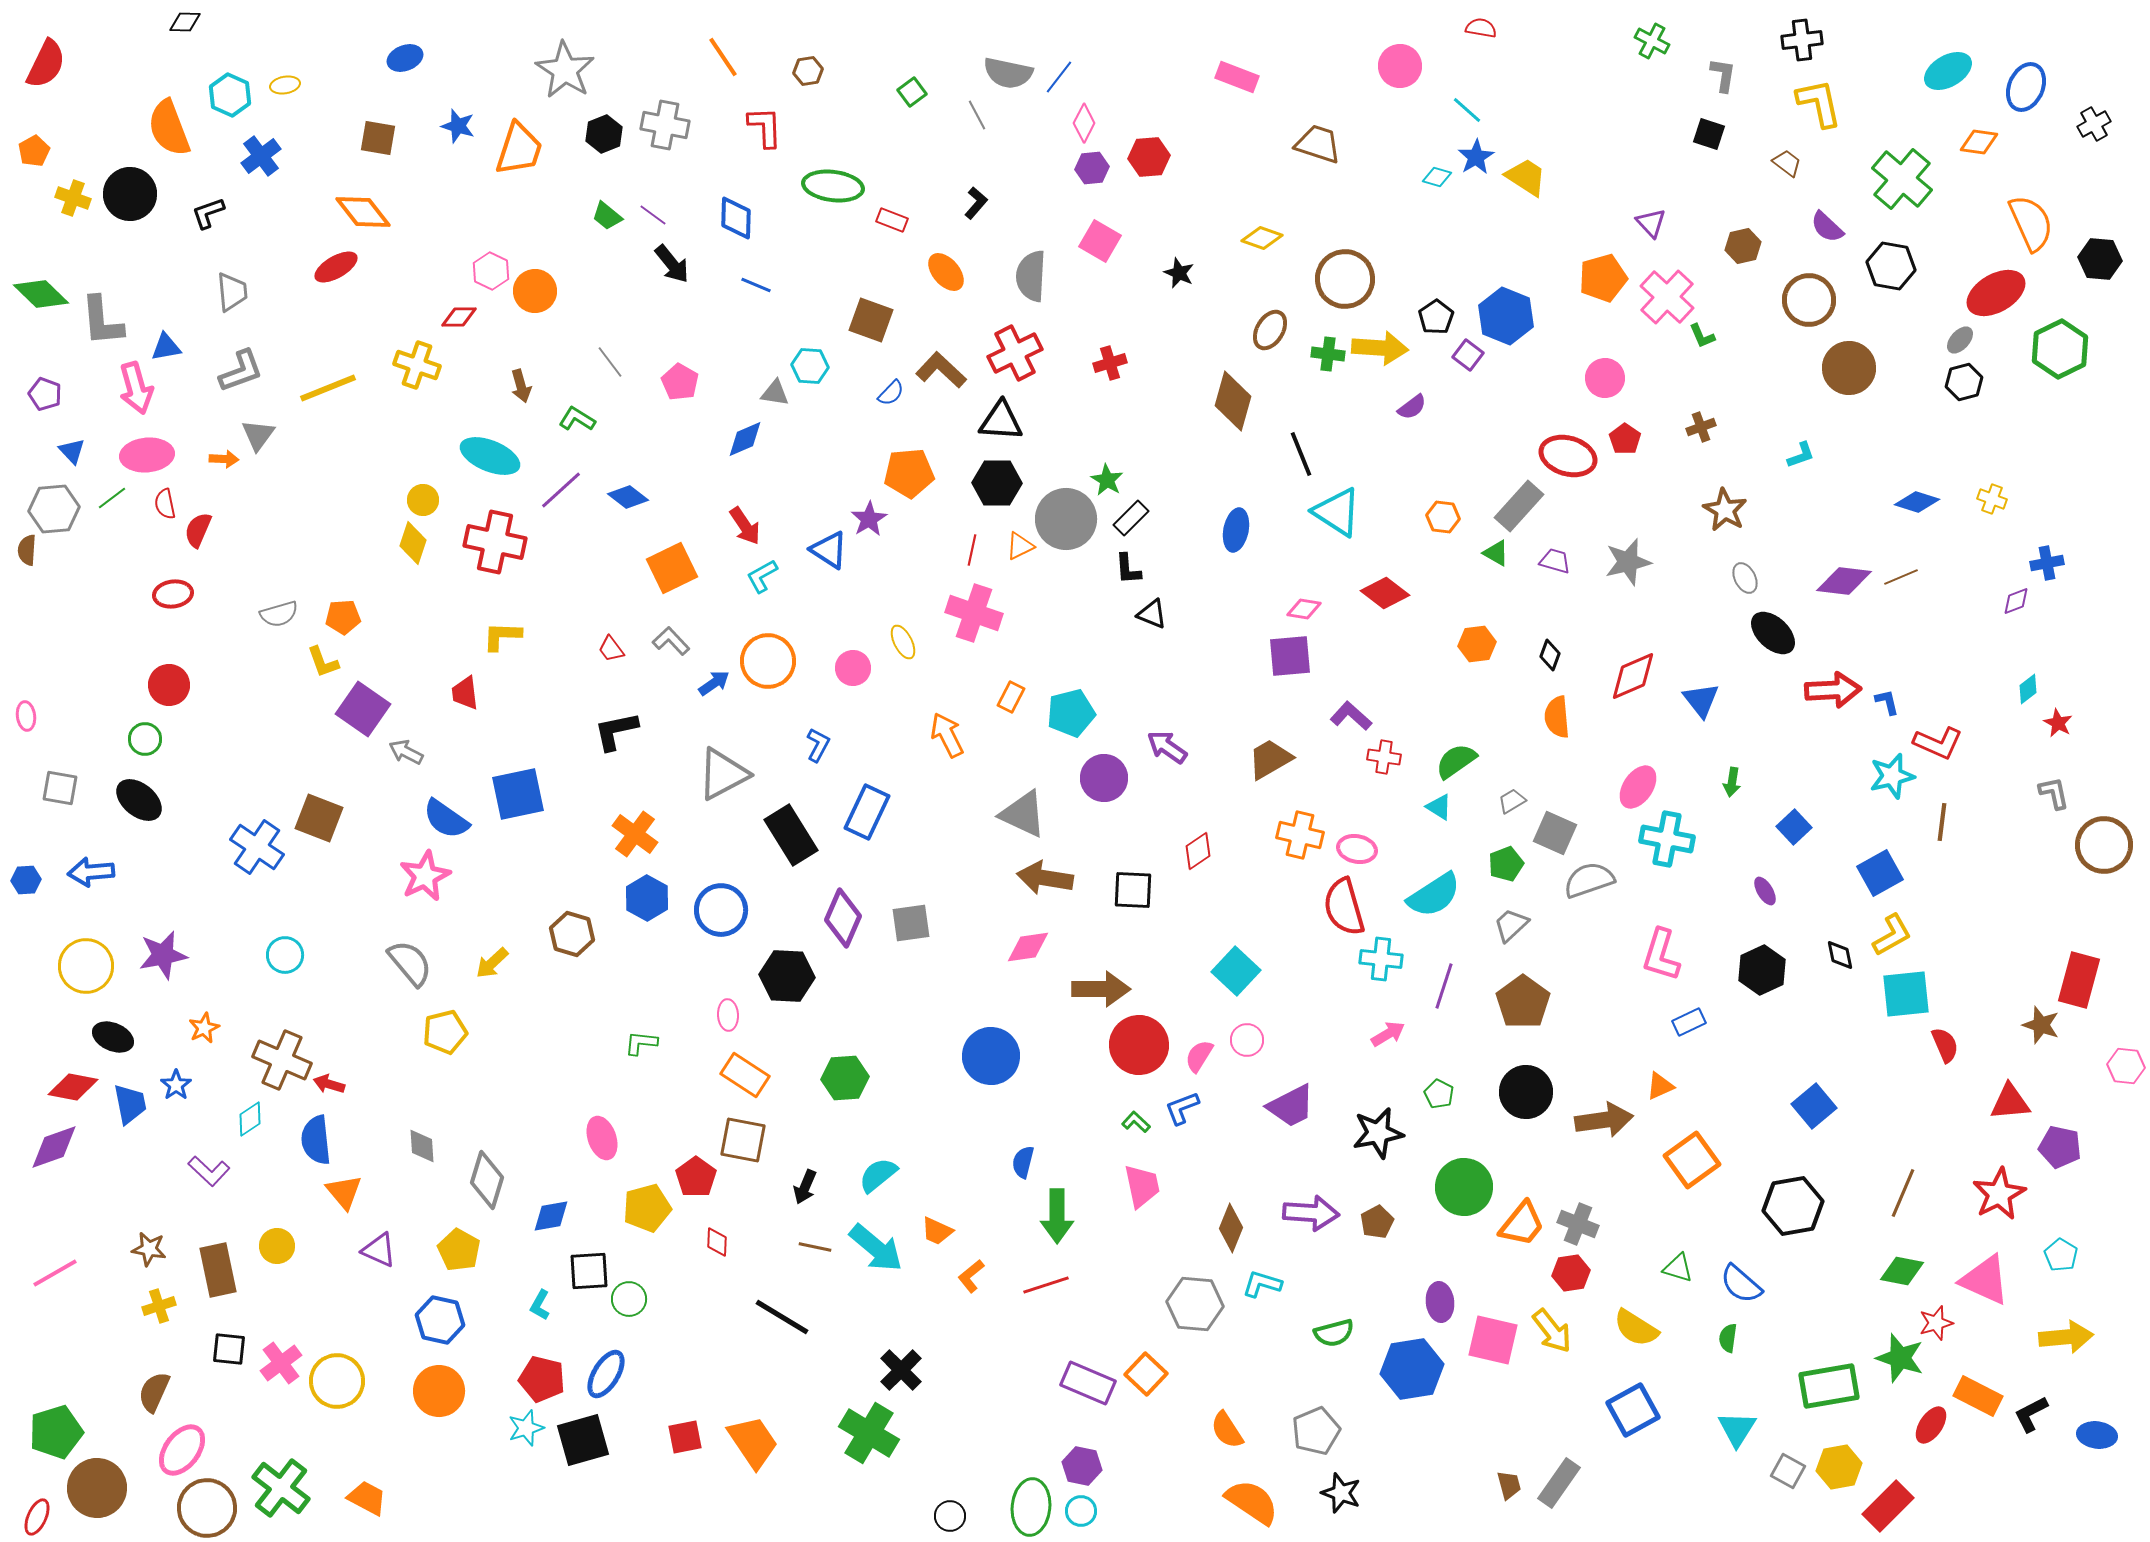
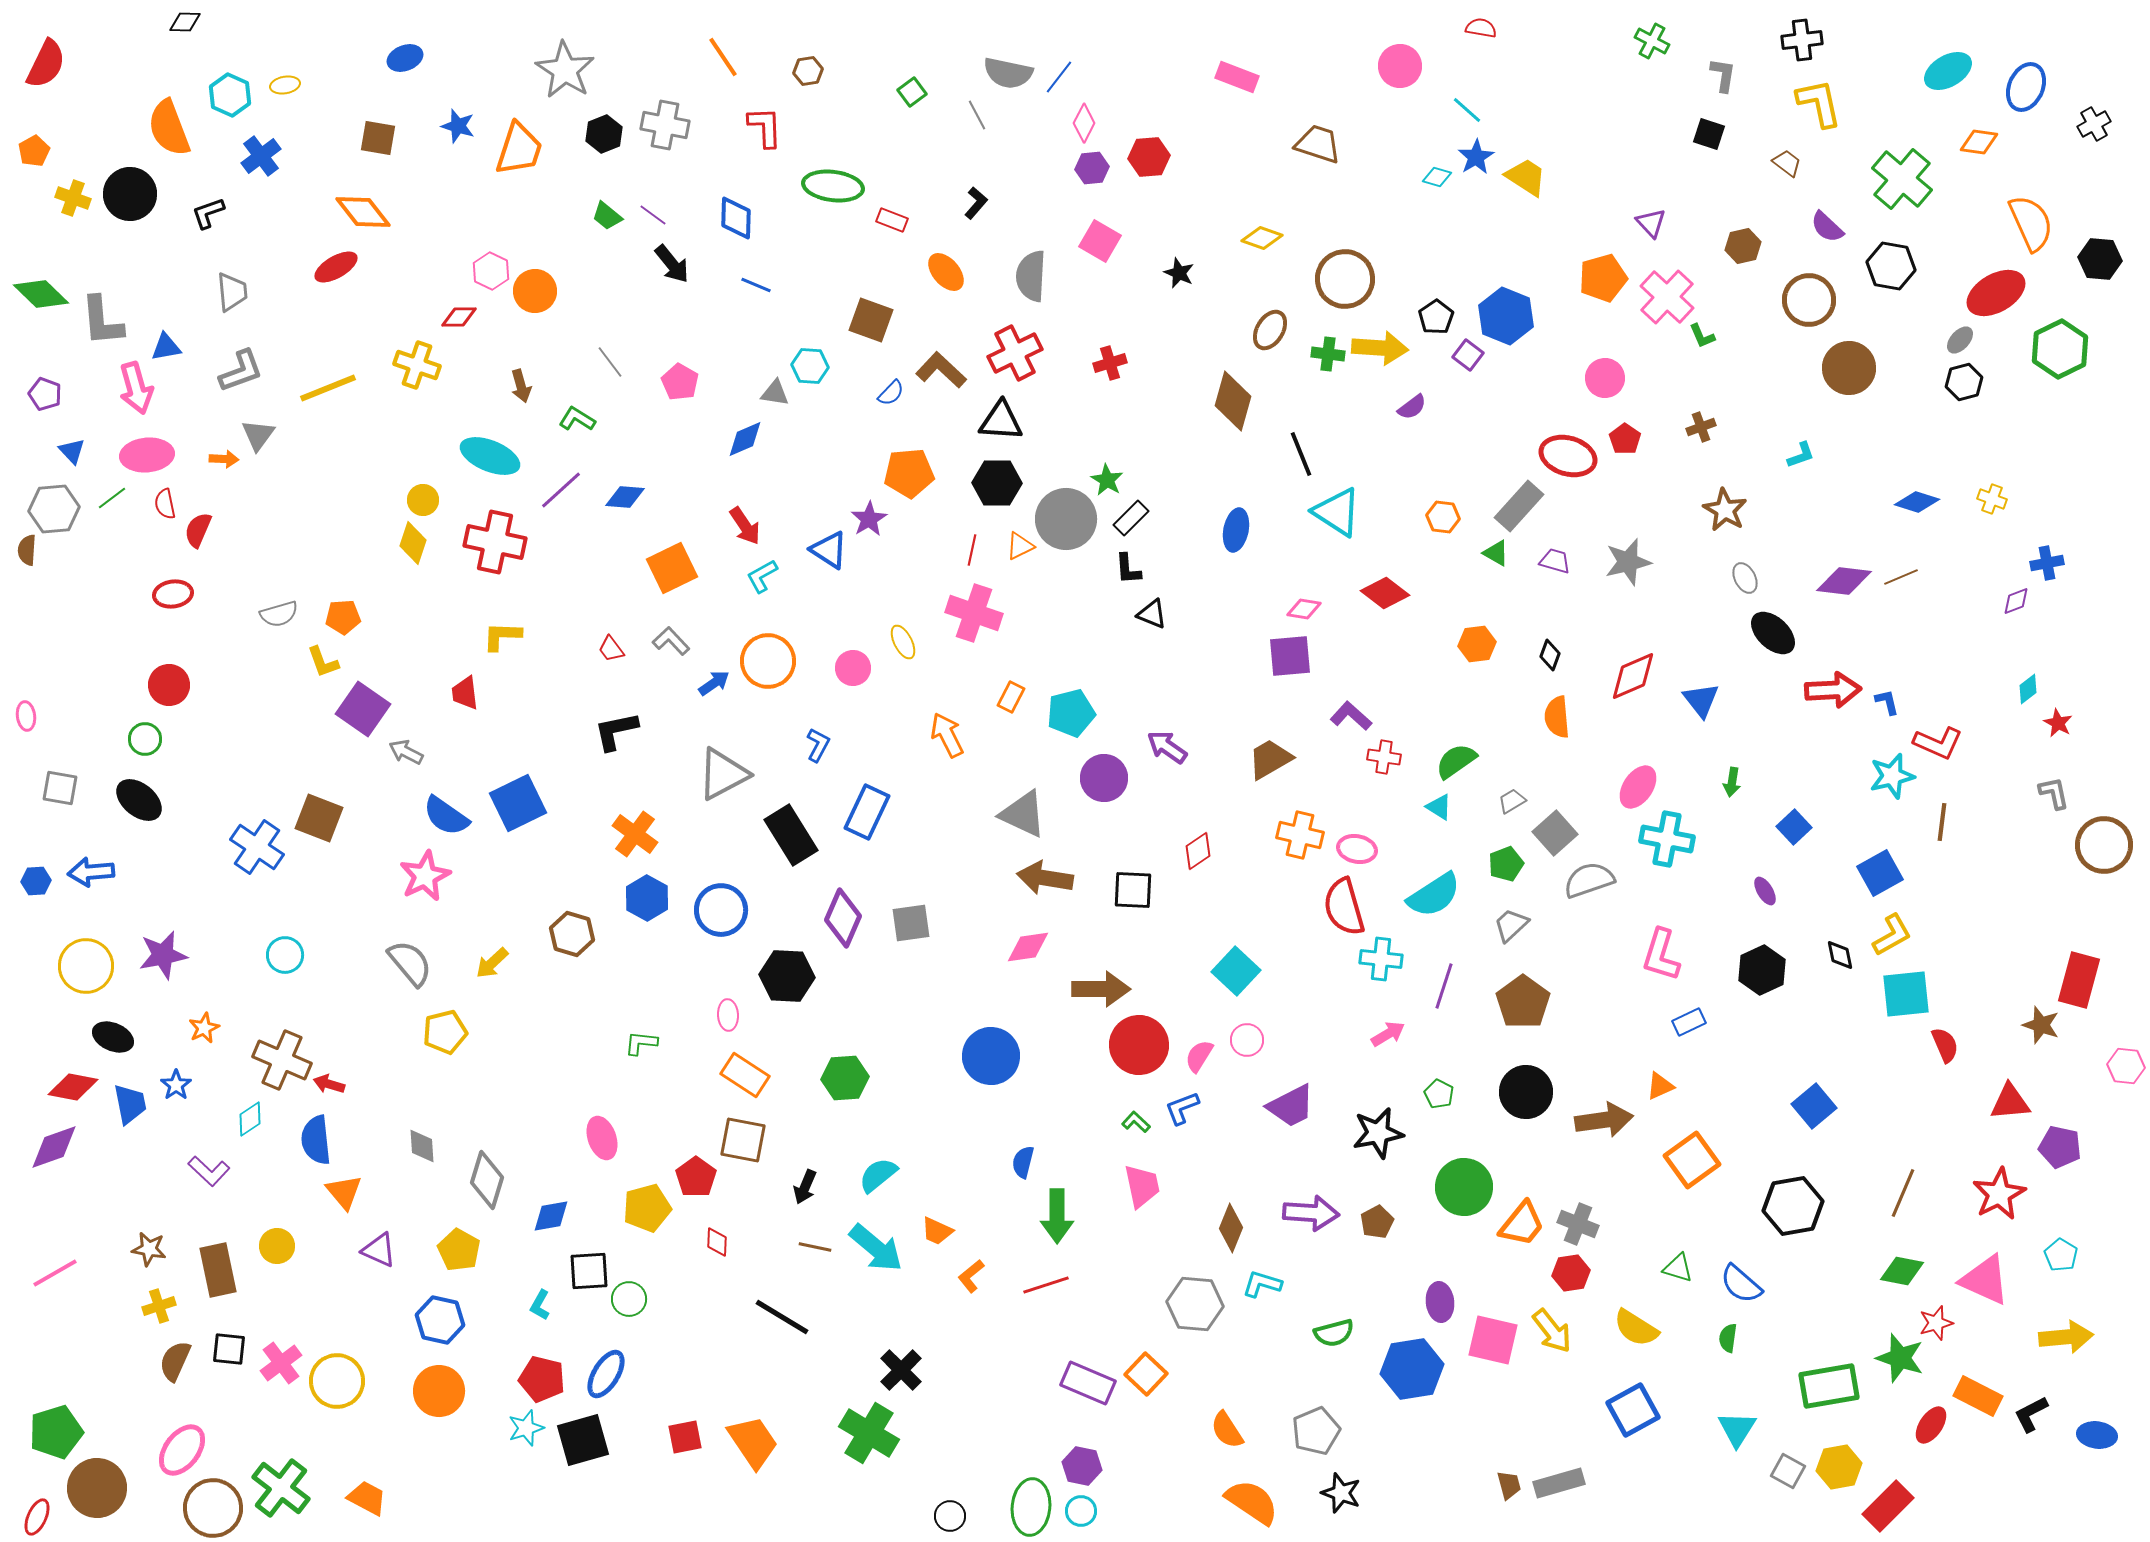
blue diamond at (628, 497): moved 3 px left; rotated 33 degrees counterclockwise
blue square at (518, 794): moved 9 px down; rotated 14 degrees counterclockwise
blue semicircle at (446, 819): moved 3 px up
gray square at (1555, 833): rotated 24 degrees clockwise
blue hexagon at (26, 880): moved 10 px right, 1 px down
brown semicircle at (154, 1392): moved 21 px right, 31 px up
gray rectangle at (1559, 1483): rotated 39 degrees clockwise
brown circle at (207, 1508): moved 6 px right
